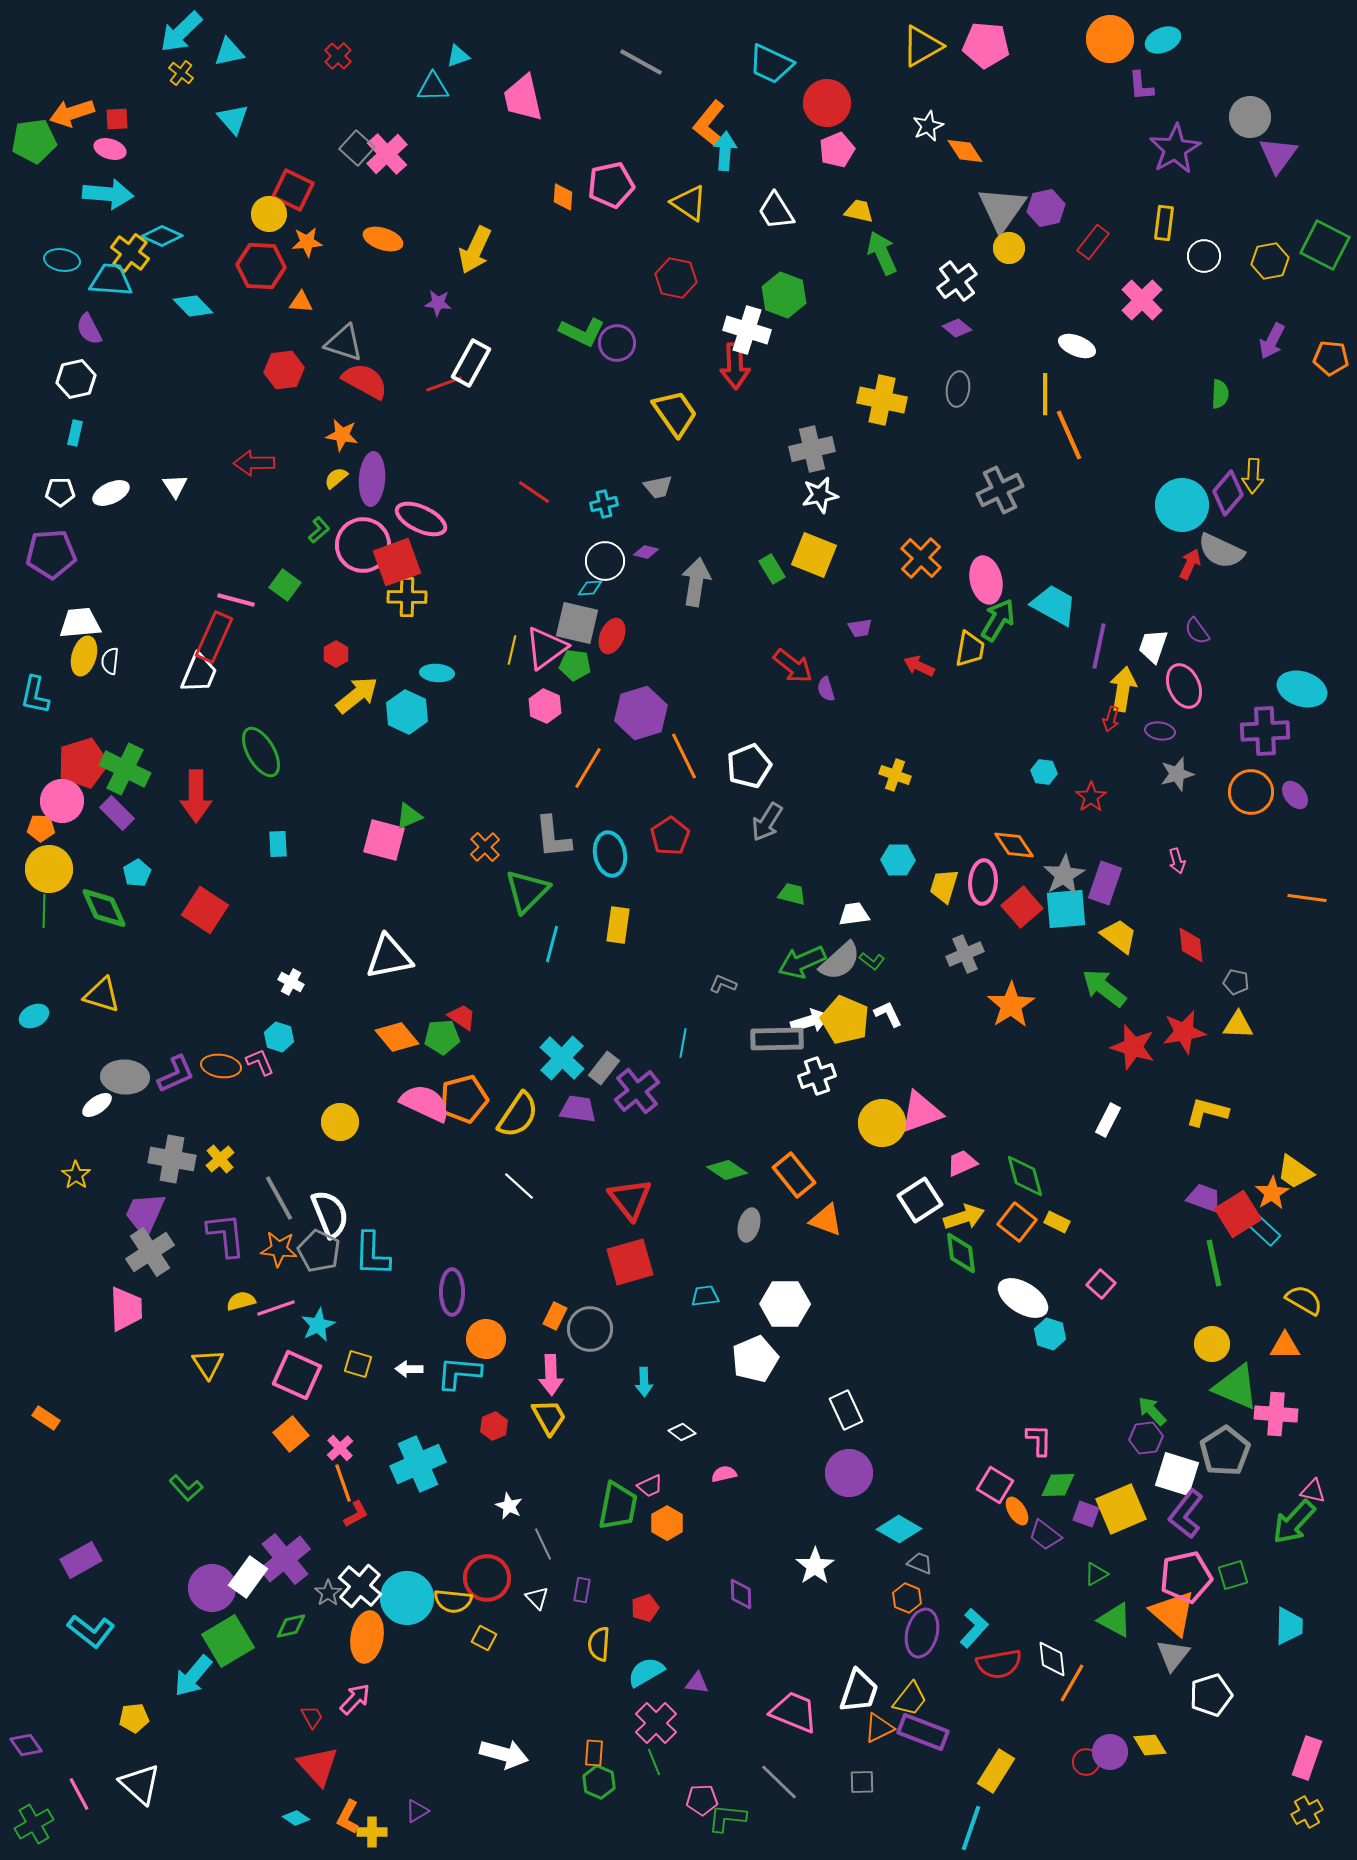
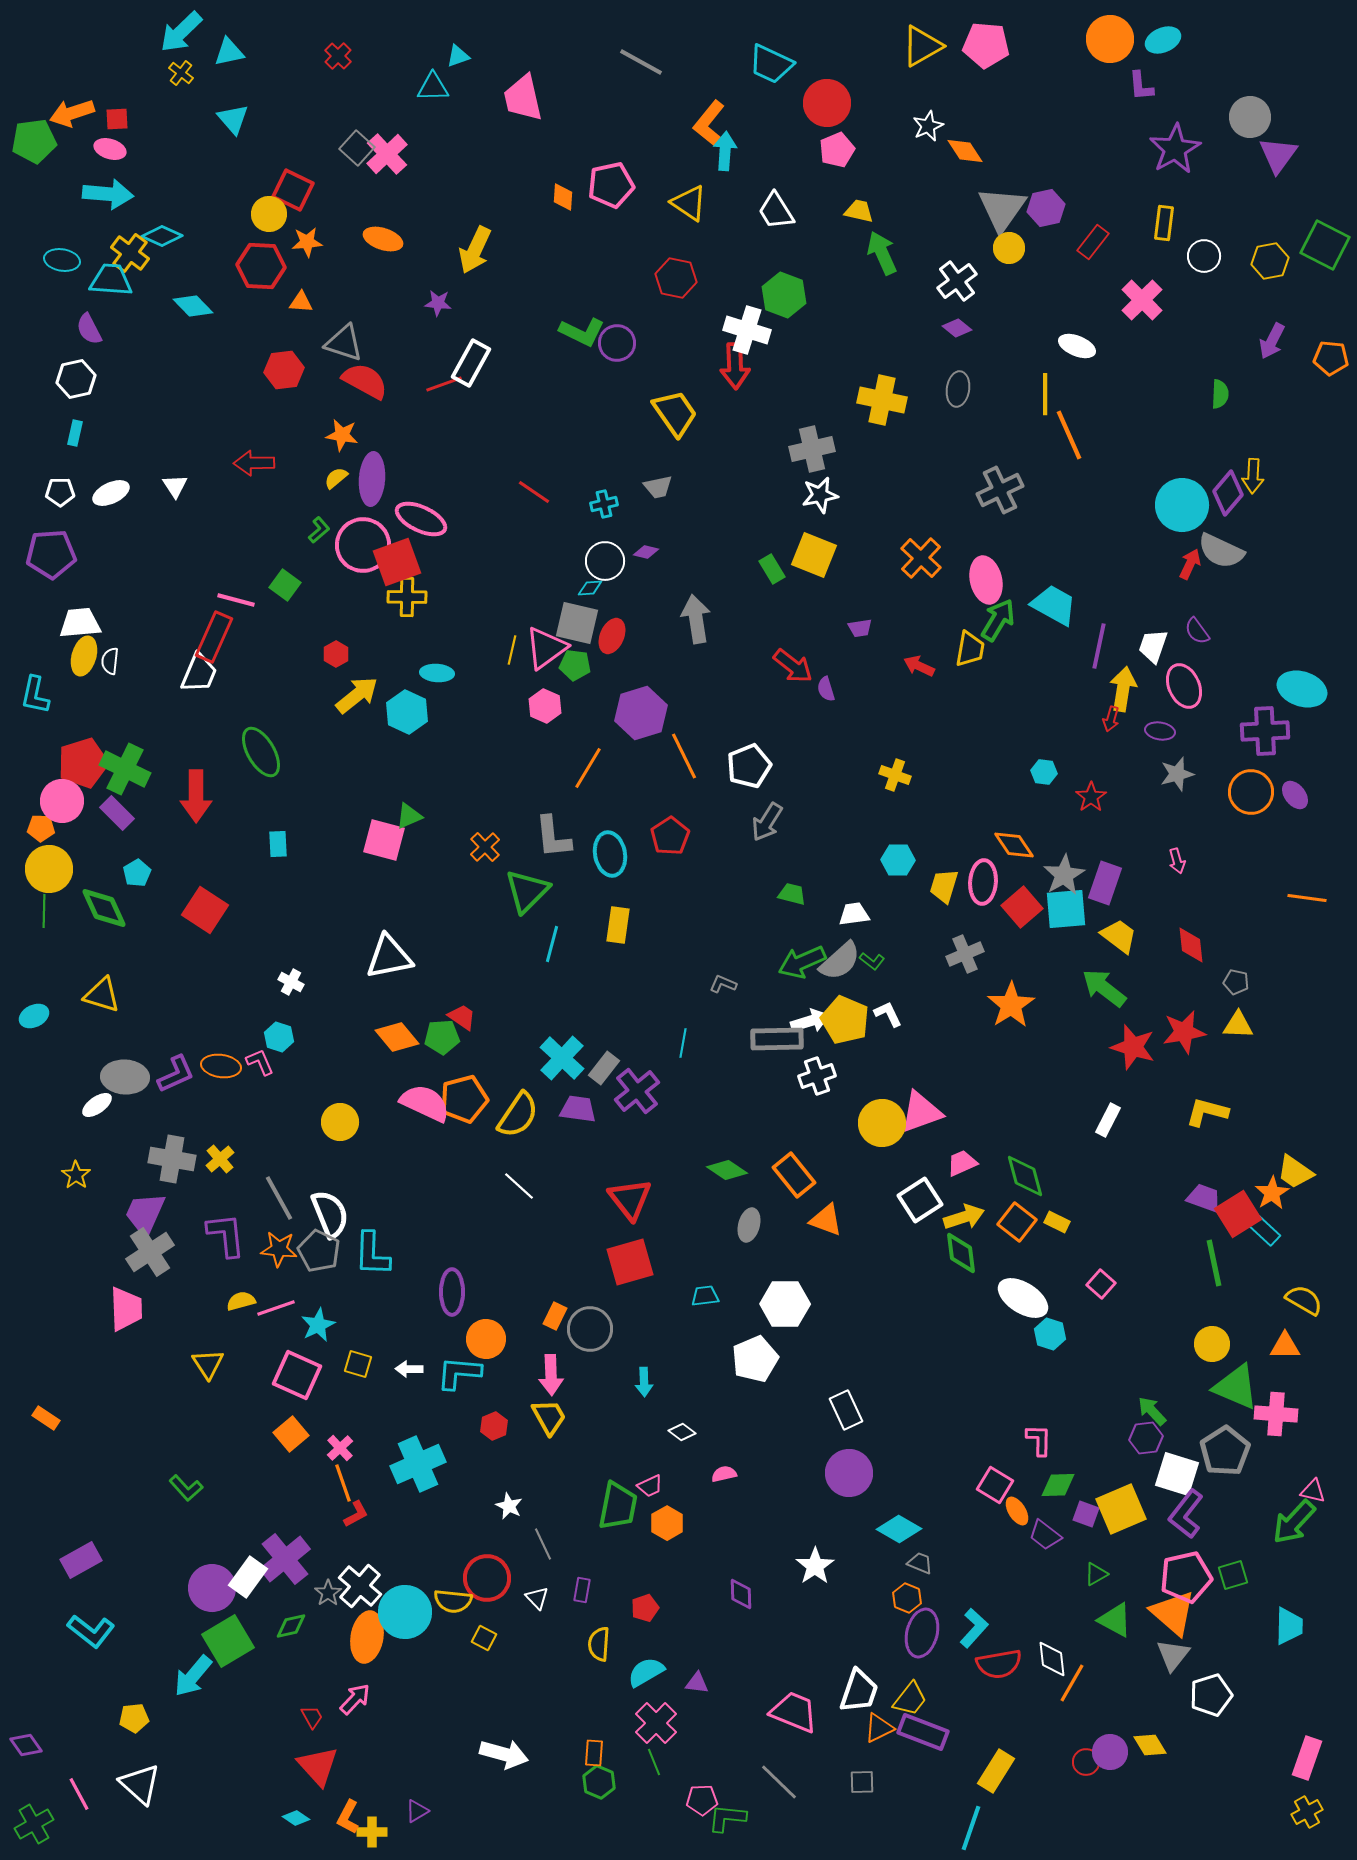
gray arrow at (696, 582): moved 37 px down; rotated 18 degrees counterclockwise
cyan circle at (407, 1598): moved 2 px left, 14 px down
